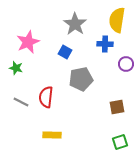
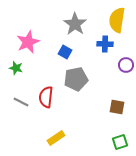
purple circle: moved 1 px down
gray pentagon: moved 5 px left
brown square: rotated 21 degrees clockwise
yellow rectangle: moved 4 px right, 3 px down; rotated 36 degrees counterclockwise
